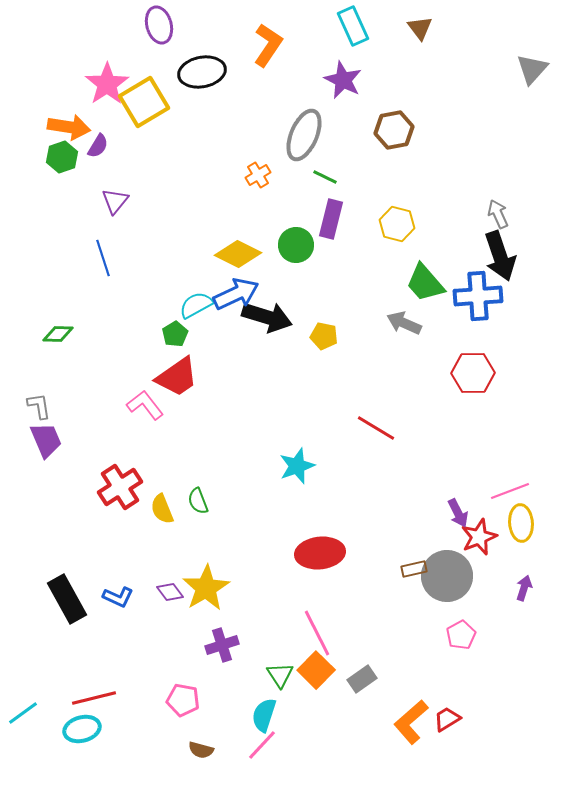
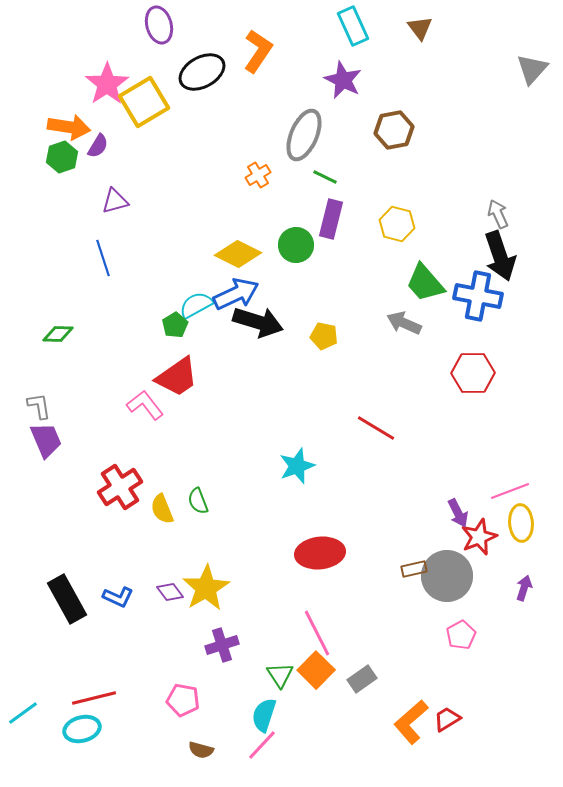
orange L-shape at (268, 45): moved 10 px left, 6 px down
black ellipse at (202, 72): rotated 18 degrees counterclockwise
purple triangle at (115, 201): rotated 36 degrees clockwise
blue cross at (478, 296): rotated 15 degrees clockwise
black arrow at (267, 317): moved 9 px left, 5 px down
green pentagon at (175, 334): moved 9 px up
